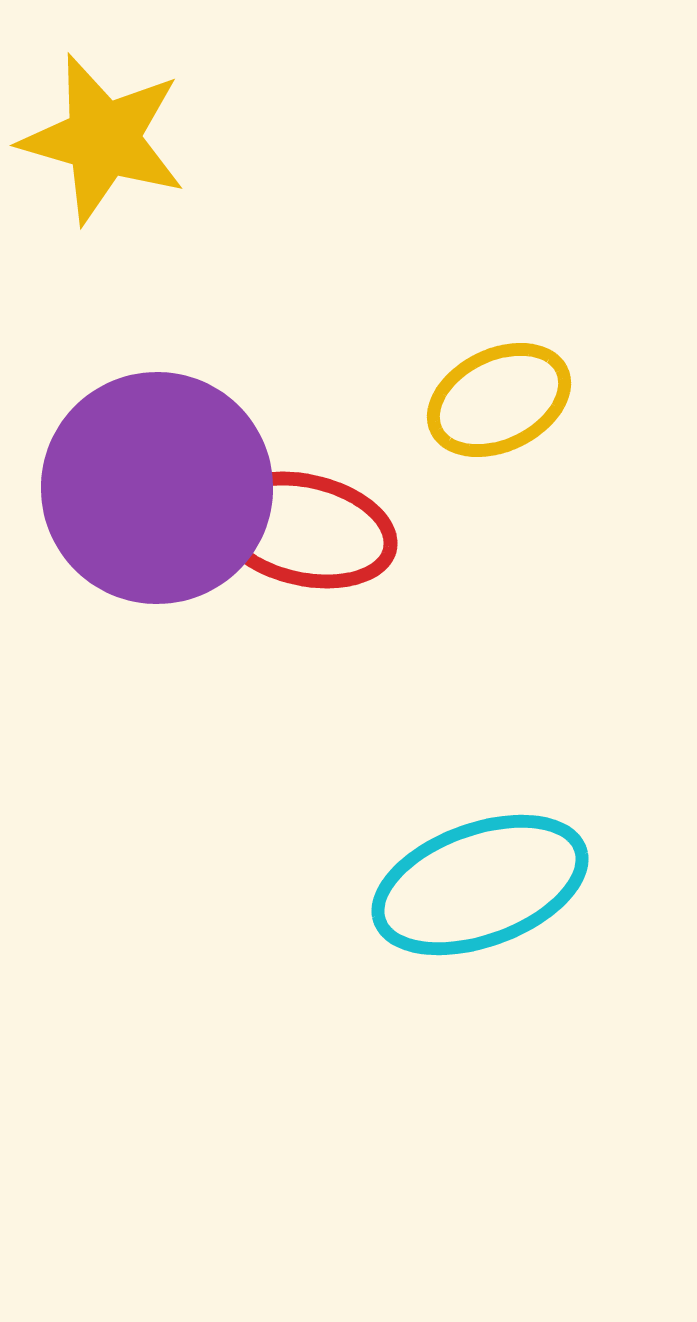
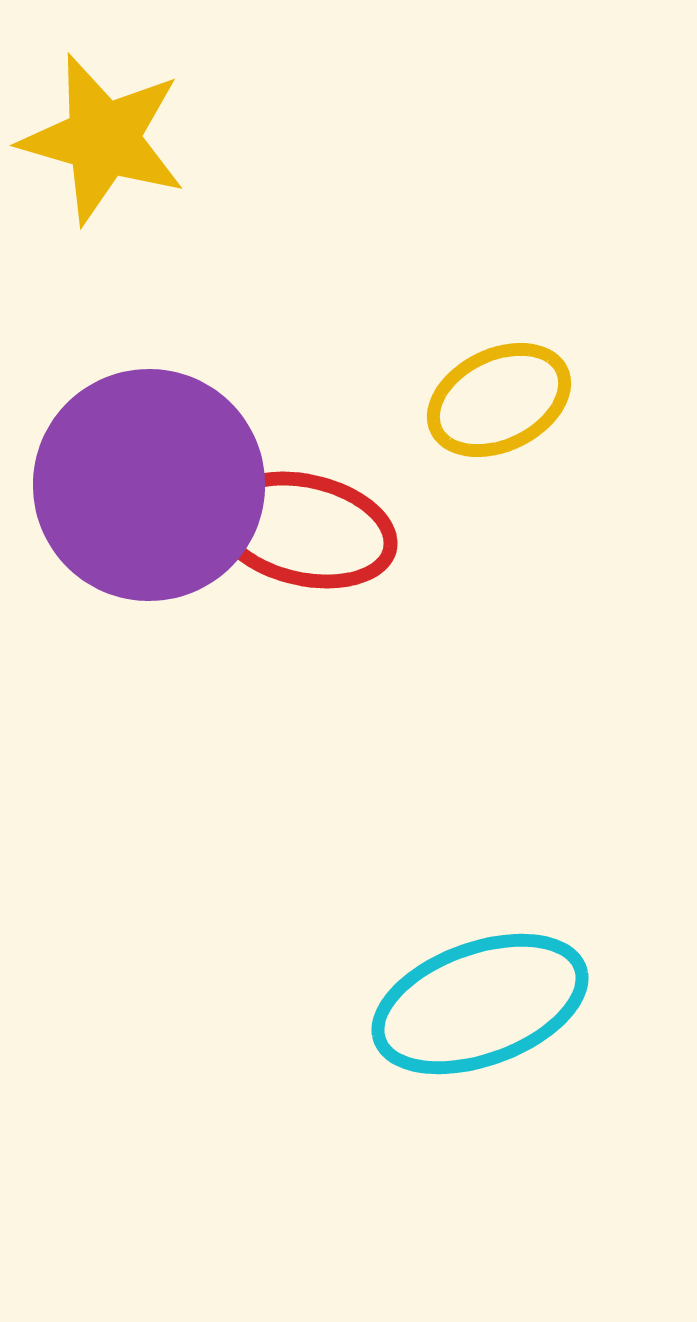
purple circle: moved 8 px left, 3 px up
cyan ellipse: moved 119 px down
